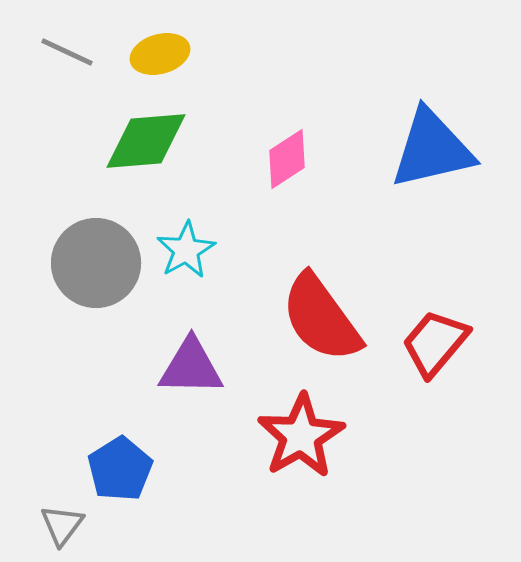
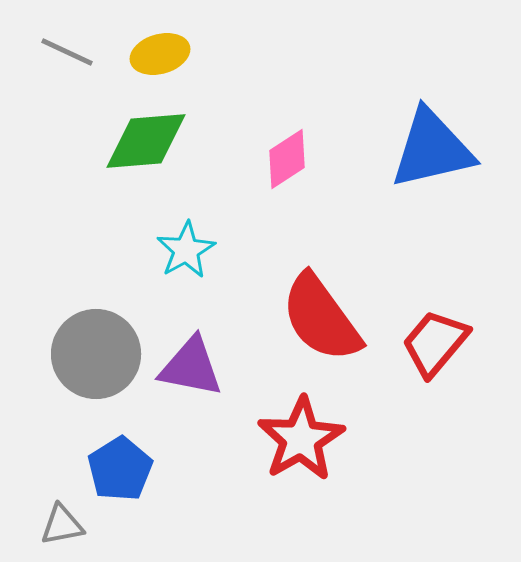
gray circle: moved 91 px down
purple triangle: rotated 10 degrees clockwise
red star: moved 3 px down
gray triangle: rotated 42 degrees clockwise
